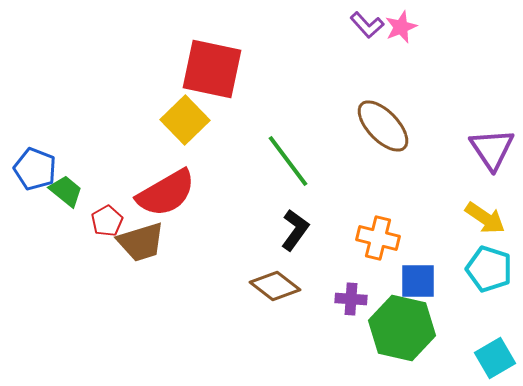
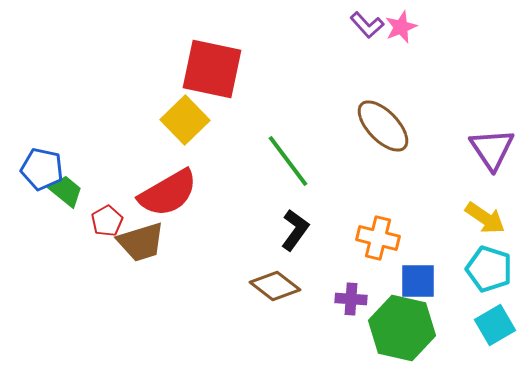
blue pentagon: moved 7 px right; rotated 9 degrees counterclockwise
red semicircle: moved 2 px right
cyan square: moved 33 px up
